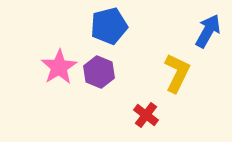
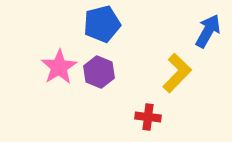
blue pentagon: moved 7 px left, 2 px up
yellow L-shape: rotated 18 degrees clockwise
red cross: moved 2 px right, 2 px down; rotated 30 degrees counterclockwise
